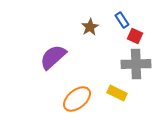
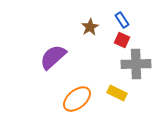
red square: moved 13 px left, 4 px down
